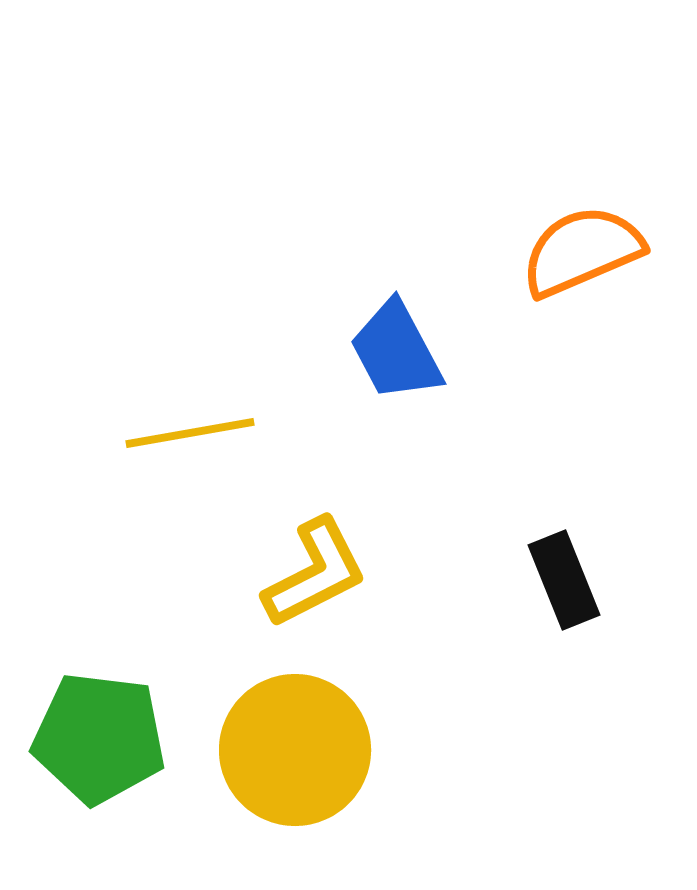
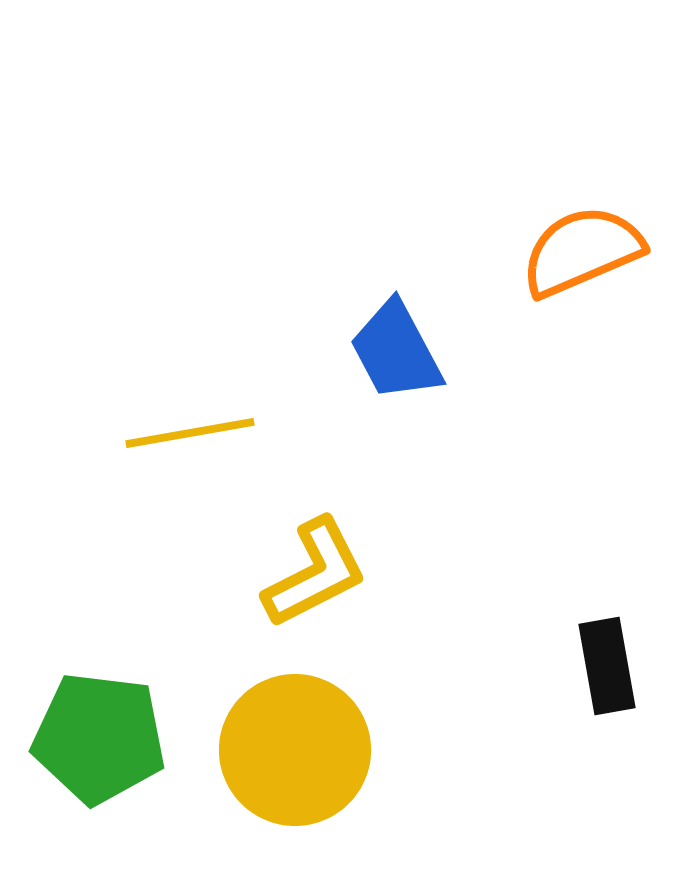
black rectangle: moved 43 px right, 86 px down; rotated 12 degrees clockwise
